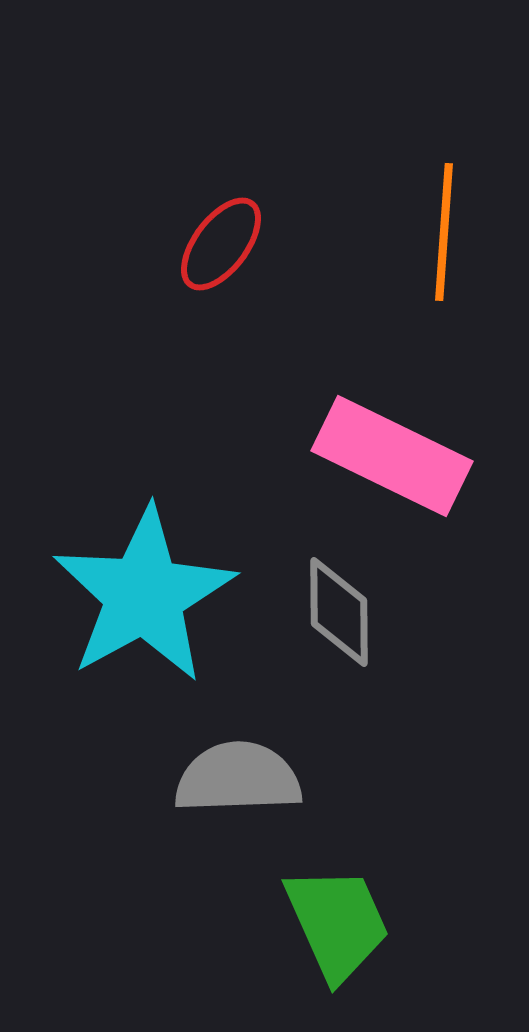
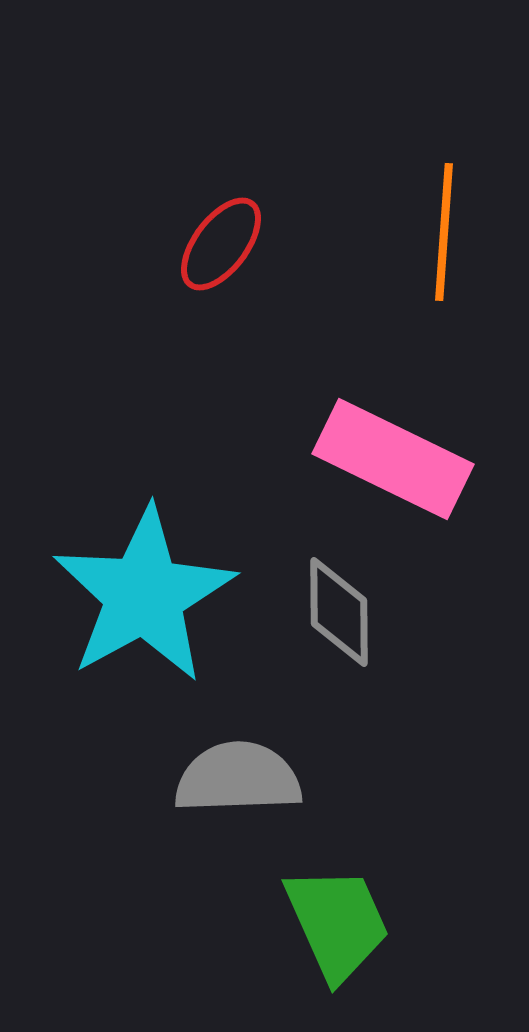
pink rectangle: moved 1 px right, 3 px down
